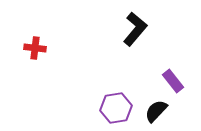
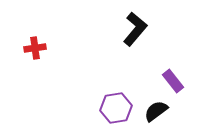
red cross: rotated 15 degrees counterclockwise
black semicircle: rotated 10 degrees clockwise
